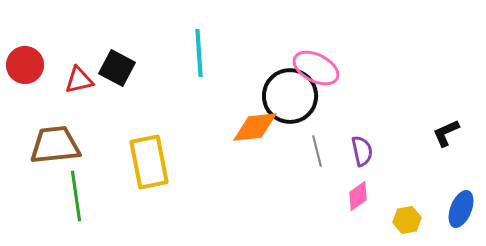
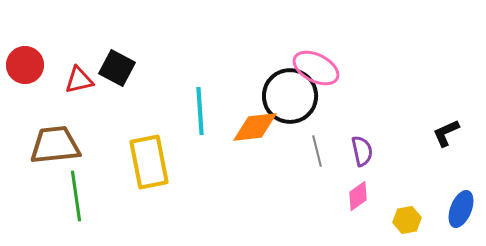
cyan line: moved 1 px right, 58 px down
